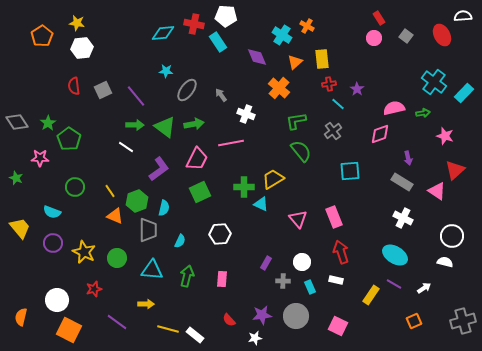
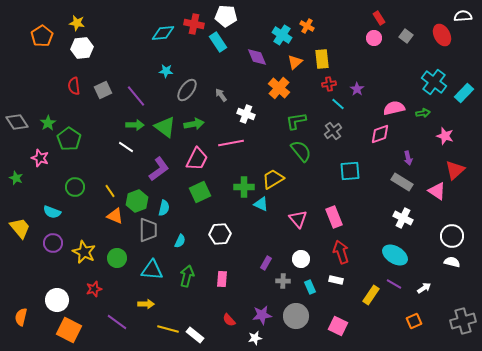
pink star at (40, 158): rotated 18 degrees clockwise
white circle at (302, 262): moved 1 px left, 3 px up
white semicircle at (445, 262): moved 7 px right
